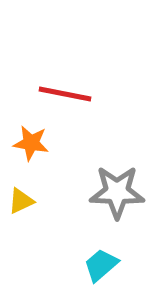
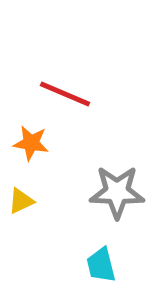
red line: rotated 12 degrees clockwise
cyan trapezoid: rotated 63 degrees counterclockwise
